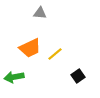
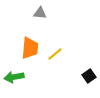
orange trapezoid: rotated 60 degrees counterclockwise
black square: moved 11 px right
